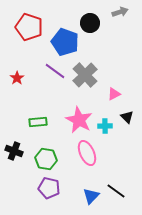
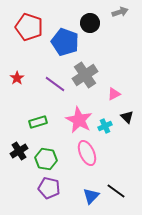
purple line: moved 13 px down
gray cross: rotated 10 degrees clockwise
green rectangle: rotated 12 degrees counterclockwise
cyan cross: rotated 24 degrees counterclockwise
black cross: moved 5 px right; rotated 36 degrees clockwise
